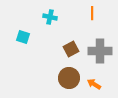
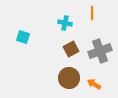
cyan cross: moved 15 px right, 6 px down
gray cross: rotated 20 degrees counterclockwise
